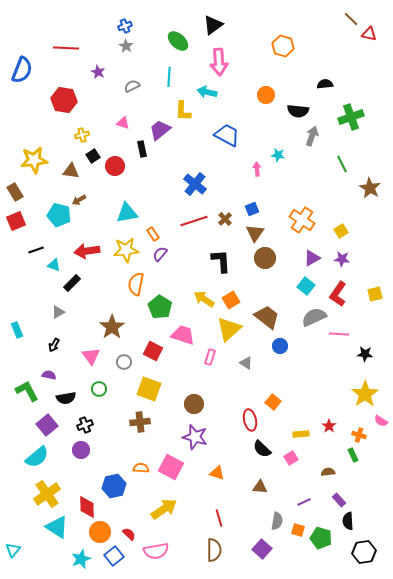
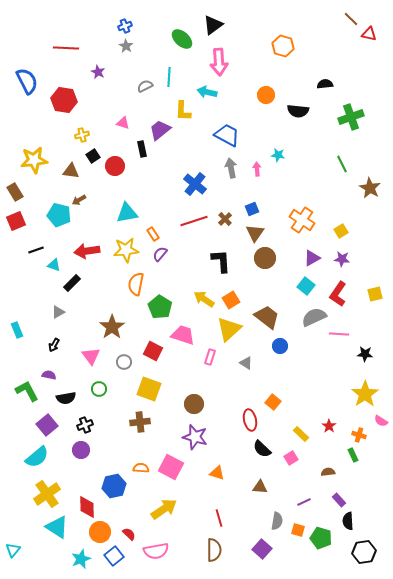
green ellipse at (178, 41): moved 4 px right, 2 px up
blue semicircle at (22, 70): moved 5 px right, 11 px down; rotated 48 degrees counterclockwise
gray semicircle at (132, 86): moved 13 px right
gray arrow at (312, 136): moved 81 px left, 32 px down; rotated 30 degrees counterclockwise
yellow rectangle at (301, 434): rotated 49 degrees clockwise
